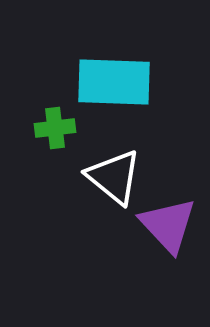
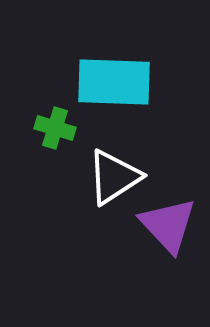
green cross: rotated 24 degrees clockwise
white triangle: rotated 48 degrees clockwise
